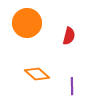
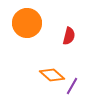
orange diamond: moved 15 px right, 1 px down
purple line: rotated 30 degrees clockwise
